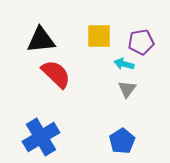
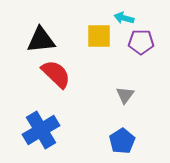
purple pentagon: rotated 10 degrees clockwise
cyan arrow: moved 46 px up
gray triangle: moved 2 px left, 6 px down
blue cross: moved 7 px up
